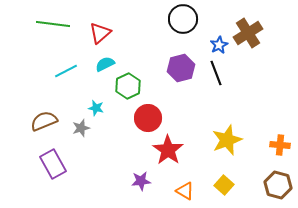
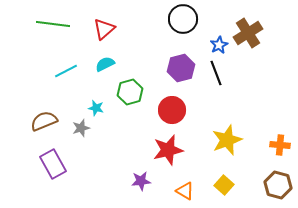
red triangle: moved 4 px right, 4 px up
green hexagon: moved 2 px right, 6 px down; rotated 10 degrees clockwise
red circle: moved 24 px right, 8 px up
red star: rotated 24 degrees clockwise
